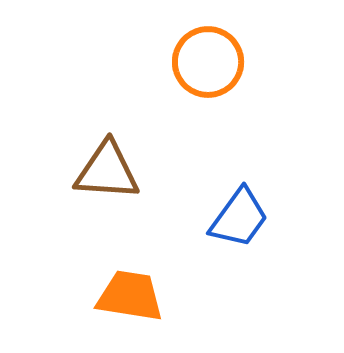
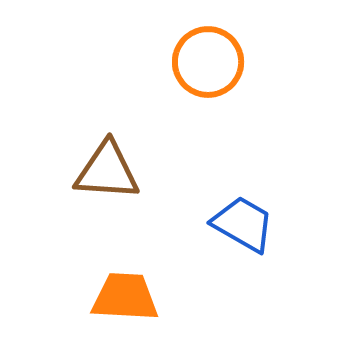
blue trapezoid: moved 4 px right, 6 px down; rotated 96 degrees counterclockwise
orange trapezoid: moved 5 px left, 1 px down; rotated 6 degrees counterclockwise
